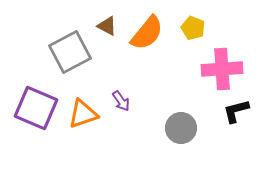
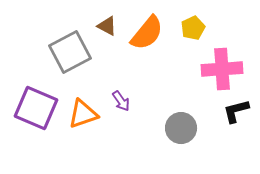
yellow pentagon: rotated 25 degrees clockwise
